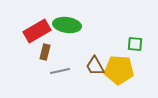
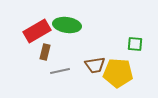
brown trapezoid: moved 1 px up; rotated 70 degrees counterclockwise
yellow pentagon: moved 1 px left, 3 px down
